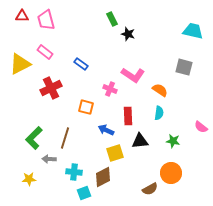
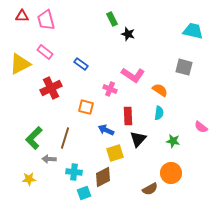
black triangle: moved 2 px left, 2 px up; rotated 42 degrees counterclockwise
